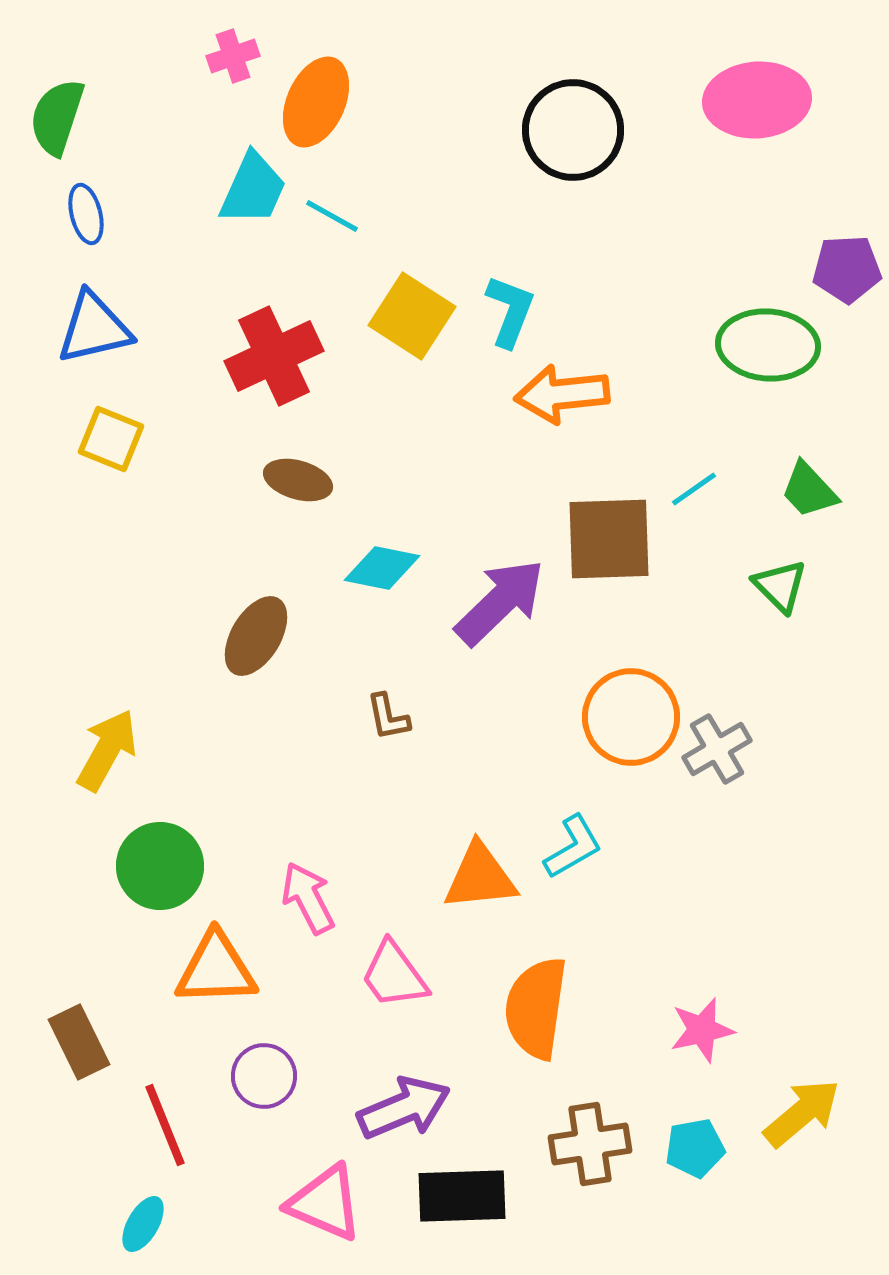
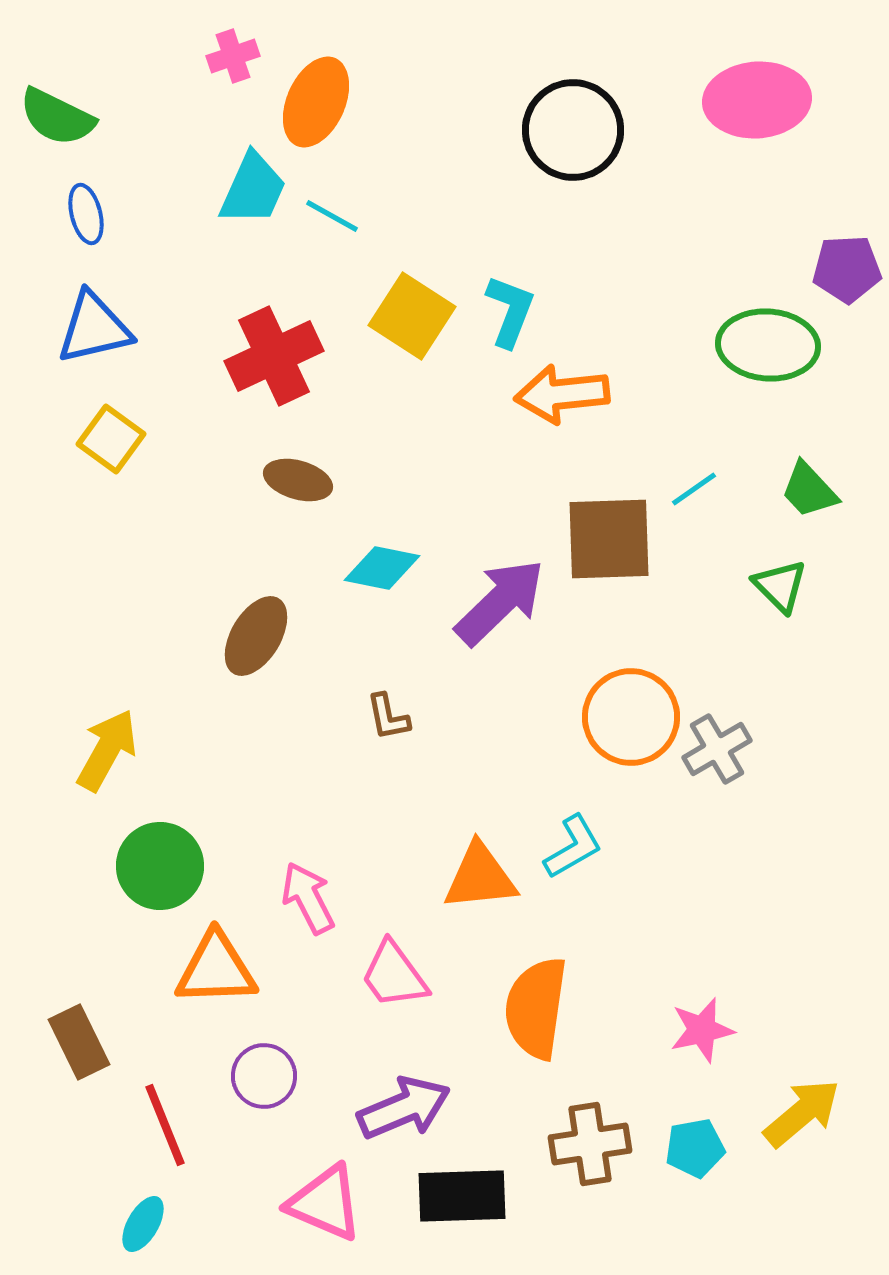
green semicircle at (57, 117): rotated 82 degrees counterclockwise
yellow square at (111, 439): rotated 14 degrees clockwise
